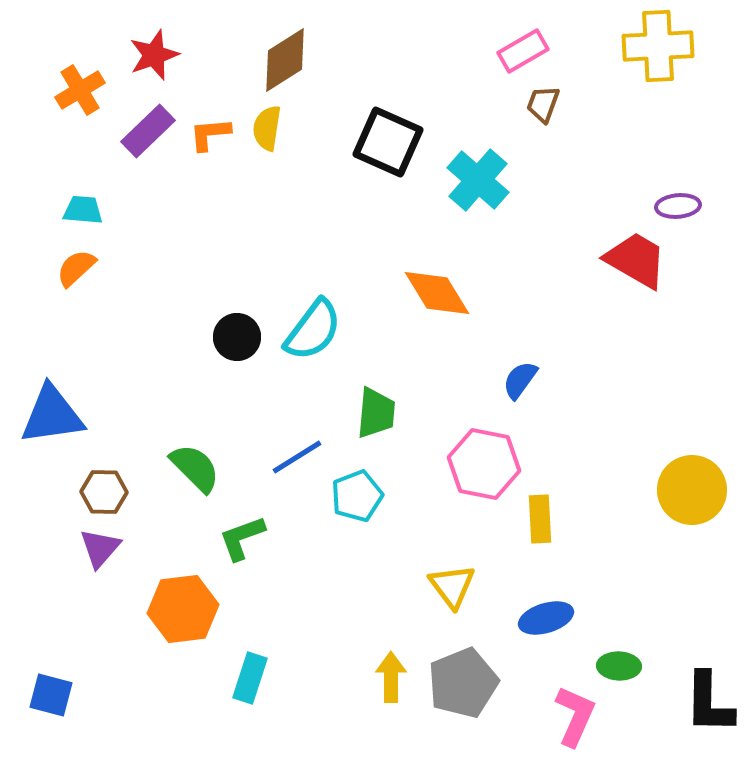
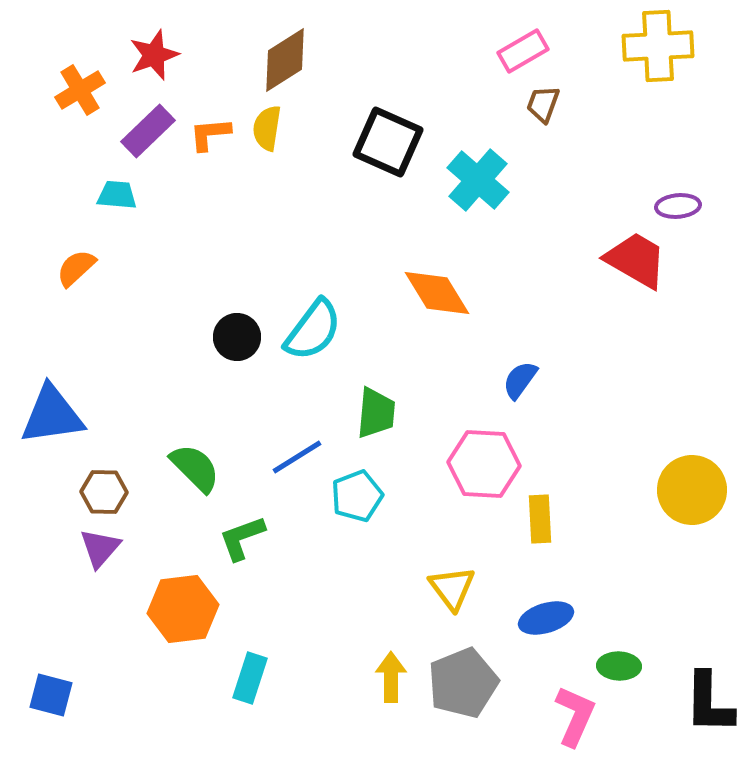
cyan trapezoid: moved 34 px right, 15 px up
pink hexagon: rotated 8 degrees counterclockwise
yellow triangle: moved 2 px down
